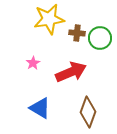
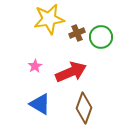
brown cross: rotated 28 degrees counterclockwise
green circle: moved 1 px right, 1 px up
pink star: moved 2 px right, 3 px down
blue triangle: moved 4 px up
brown diamond: moved 4 px left, 4 px up
